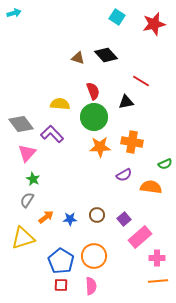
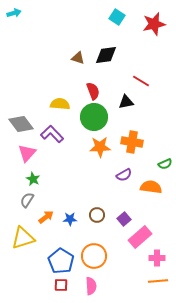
black diamond: rotated 55 degrees counterclockwise
